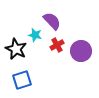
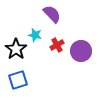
purple semicircle: moved 7 px up
black star: rotated 10 degrees clockwise
blue square: moved 4 px left
